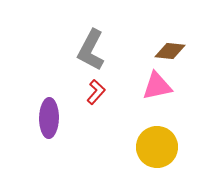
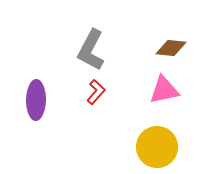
brown diamond: moved 1 px right, 3 px up
pink triangle: moved 7 px right, 4 px down
purple ellipse: moved 13 px left, 18 px up
